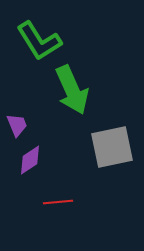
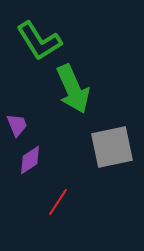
green arrow: moved 1 px right, 1 px up
red line: rotated 52 degrees counterclockwise
